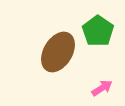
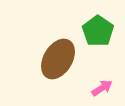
brown ellipse: moved 7 px down
